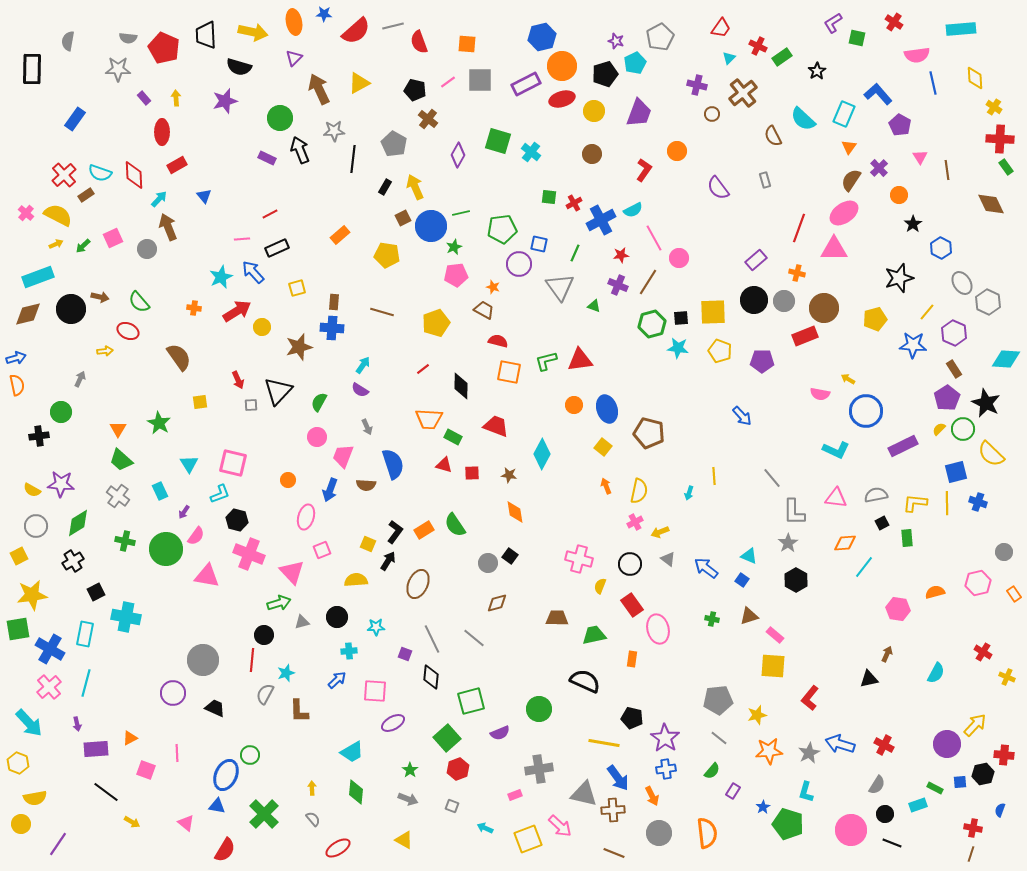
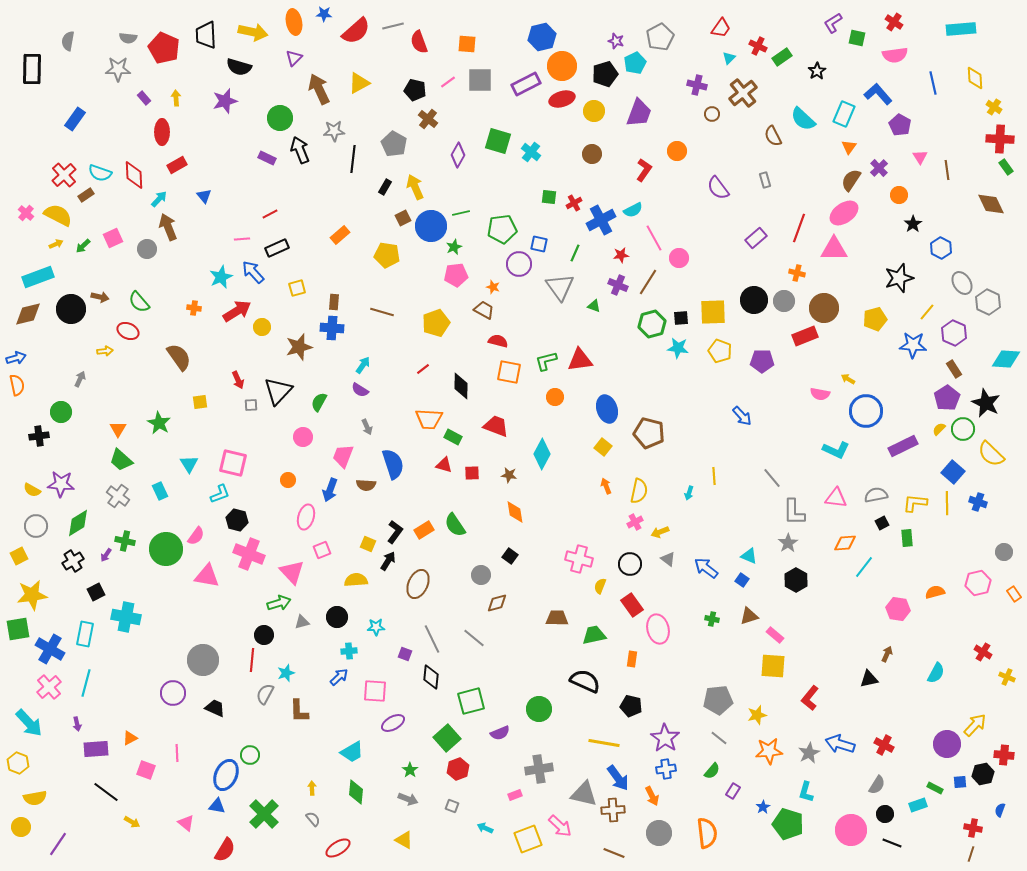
pink semicircle at (917, 55): moved 22 px left
purple rectangle at (756, 260): moved 22 px up
orange circle at (574, 405): moved 19 px left, 8 px up
pink circle at (317, 437): moved 14 px left
blue square at (956, 472): moved 3 px left; rotated 35 degrees counterclockwise
purple arrow at (184, 512): moved 78 px left, 43 px down
gray circle at (488, 563): moved 7 px left, 12 px down
blue arrow at (337, 680): moved 2 px right, 3 px up
black pentagon at (632, 718): moved 1 px left, 12 px up
yellow circle at (21, 824): moved 3 px down
